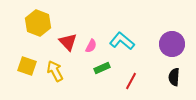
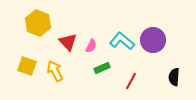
purple circle: moved 19 px left, 4 px up
